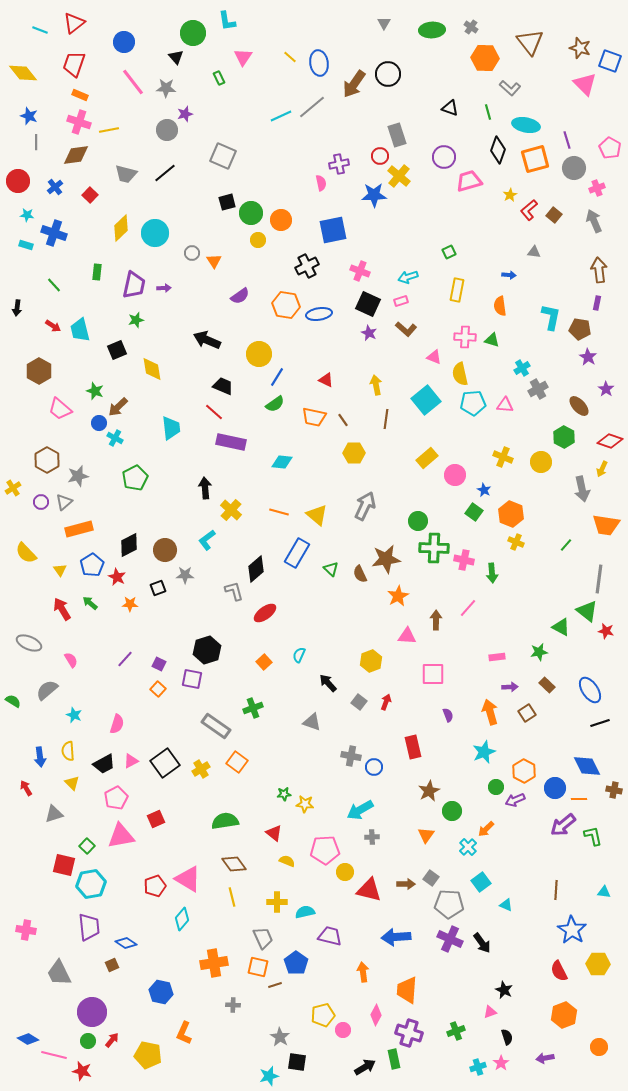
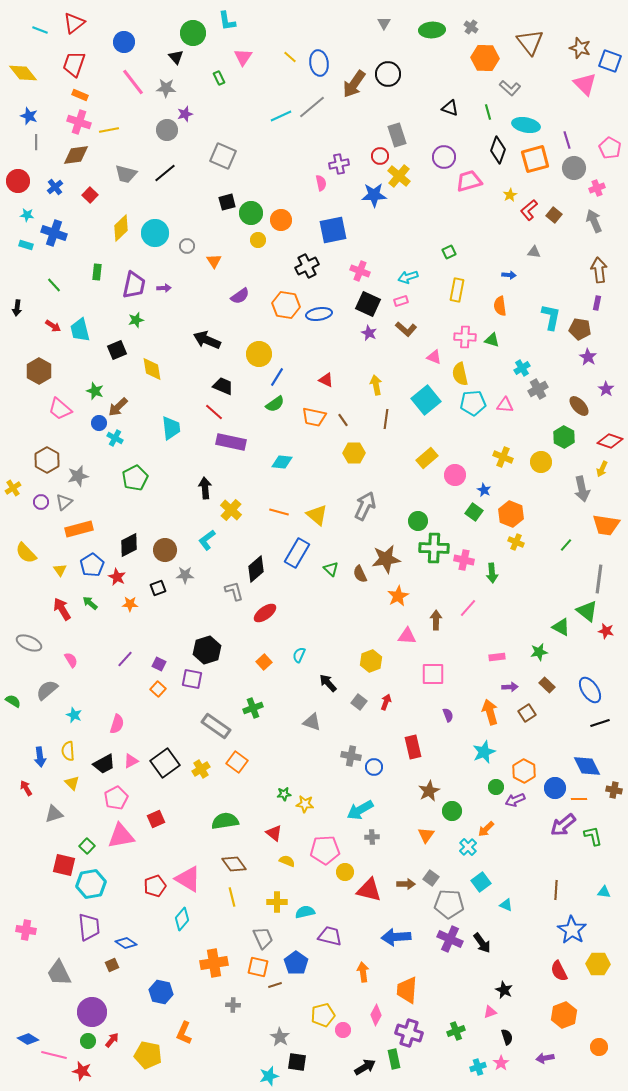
gray circle at (192, 253): moved 5 px left, 7 px up
